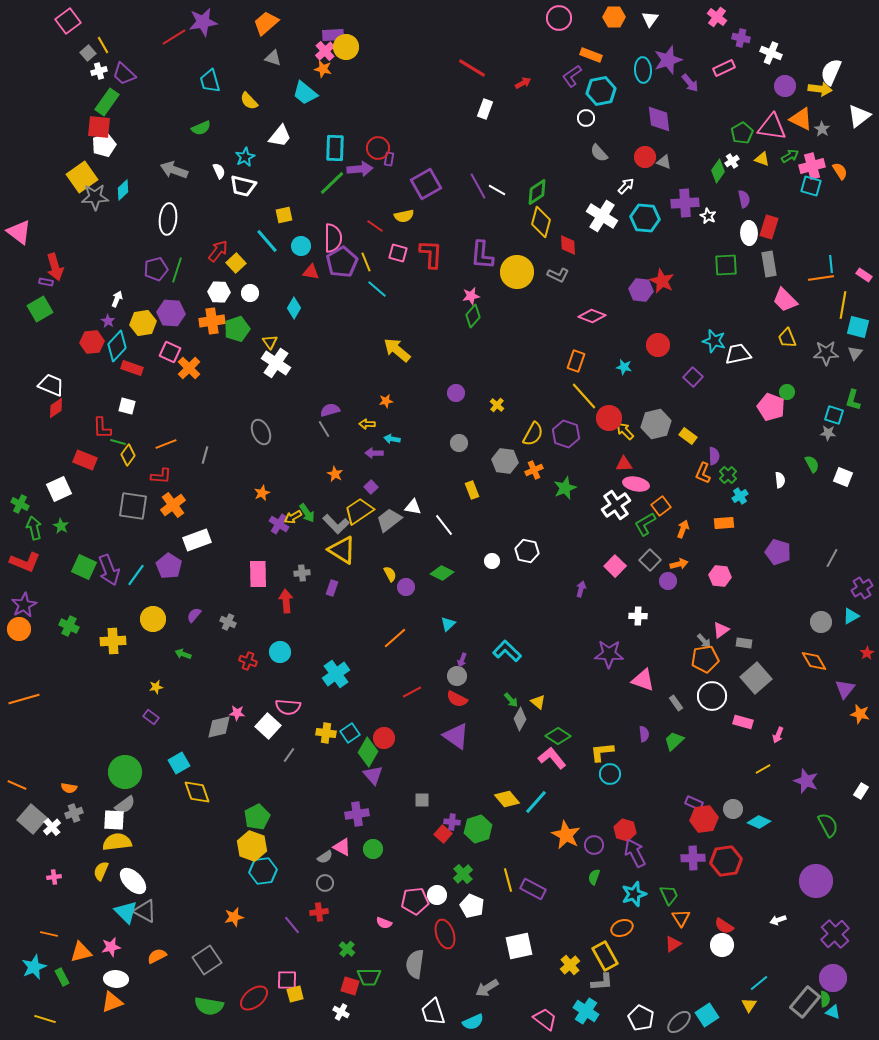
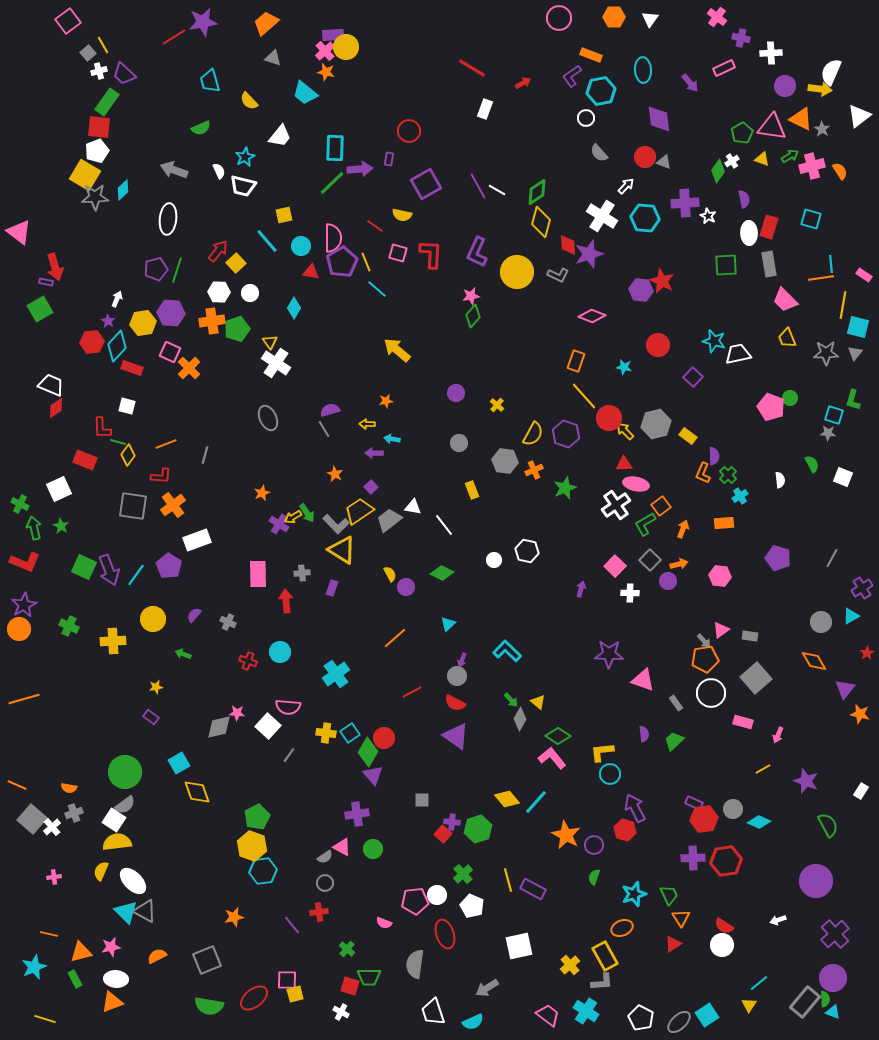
white cross at (771, 53): rotated 25 degrees counterclockwise
purple star at (668, 60): moved 79 px left, 194 px down
orange star at (323, 69): moved 3 px right, 3 px down
white pentagon at (104, 145): moved 7 px left, 6 px down
red circle at (378, 148): moved 31 px right, 17 px up
yellow square at (82, 177): moved 3 px right, 2 px up; rotated 24 degrees counterclockwise
cyan square at (811, 186): moved 33 px down
yellow semicircle at (404, 216): moved 2 px left, 1 px up; rotated 24 degrees clockwise
purple L-shape at (482, 255): moved 5 px left, 3 px up; rotated 20 degrees clockwise
green circle at (787, 392): moved 3 px right, 6 px down
gray ellipse at (261, 432): moved 7 px right, 14 px up
purple pentagon at (778, 552): moved 6 px down
white circle at (492, 561): moved 2 px right, 1 px up
white cross at (638, 616): moved 8 px left, 23 px up
gray rectangle at (744, 643): moved 6 px right, 7 px up
white circle at (712, 696): moved 1 px left, 3 px up
red semicircle at (457, 699): moved 2 px left, 4 px down
white square at (114, 820): rotated 30 degrees clockwise
purple arrow at (635, 853): moved 45 px up
gray square at (207, 960): rotated 12 degrees clockwise
green rectangle at (62, 977): moved 13 px right, 2 px down
pink trapezoid at (545, 1019): moved 3 px right, 4 px up
